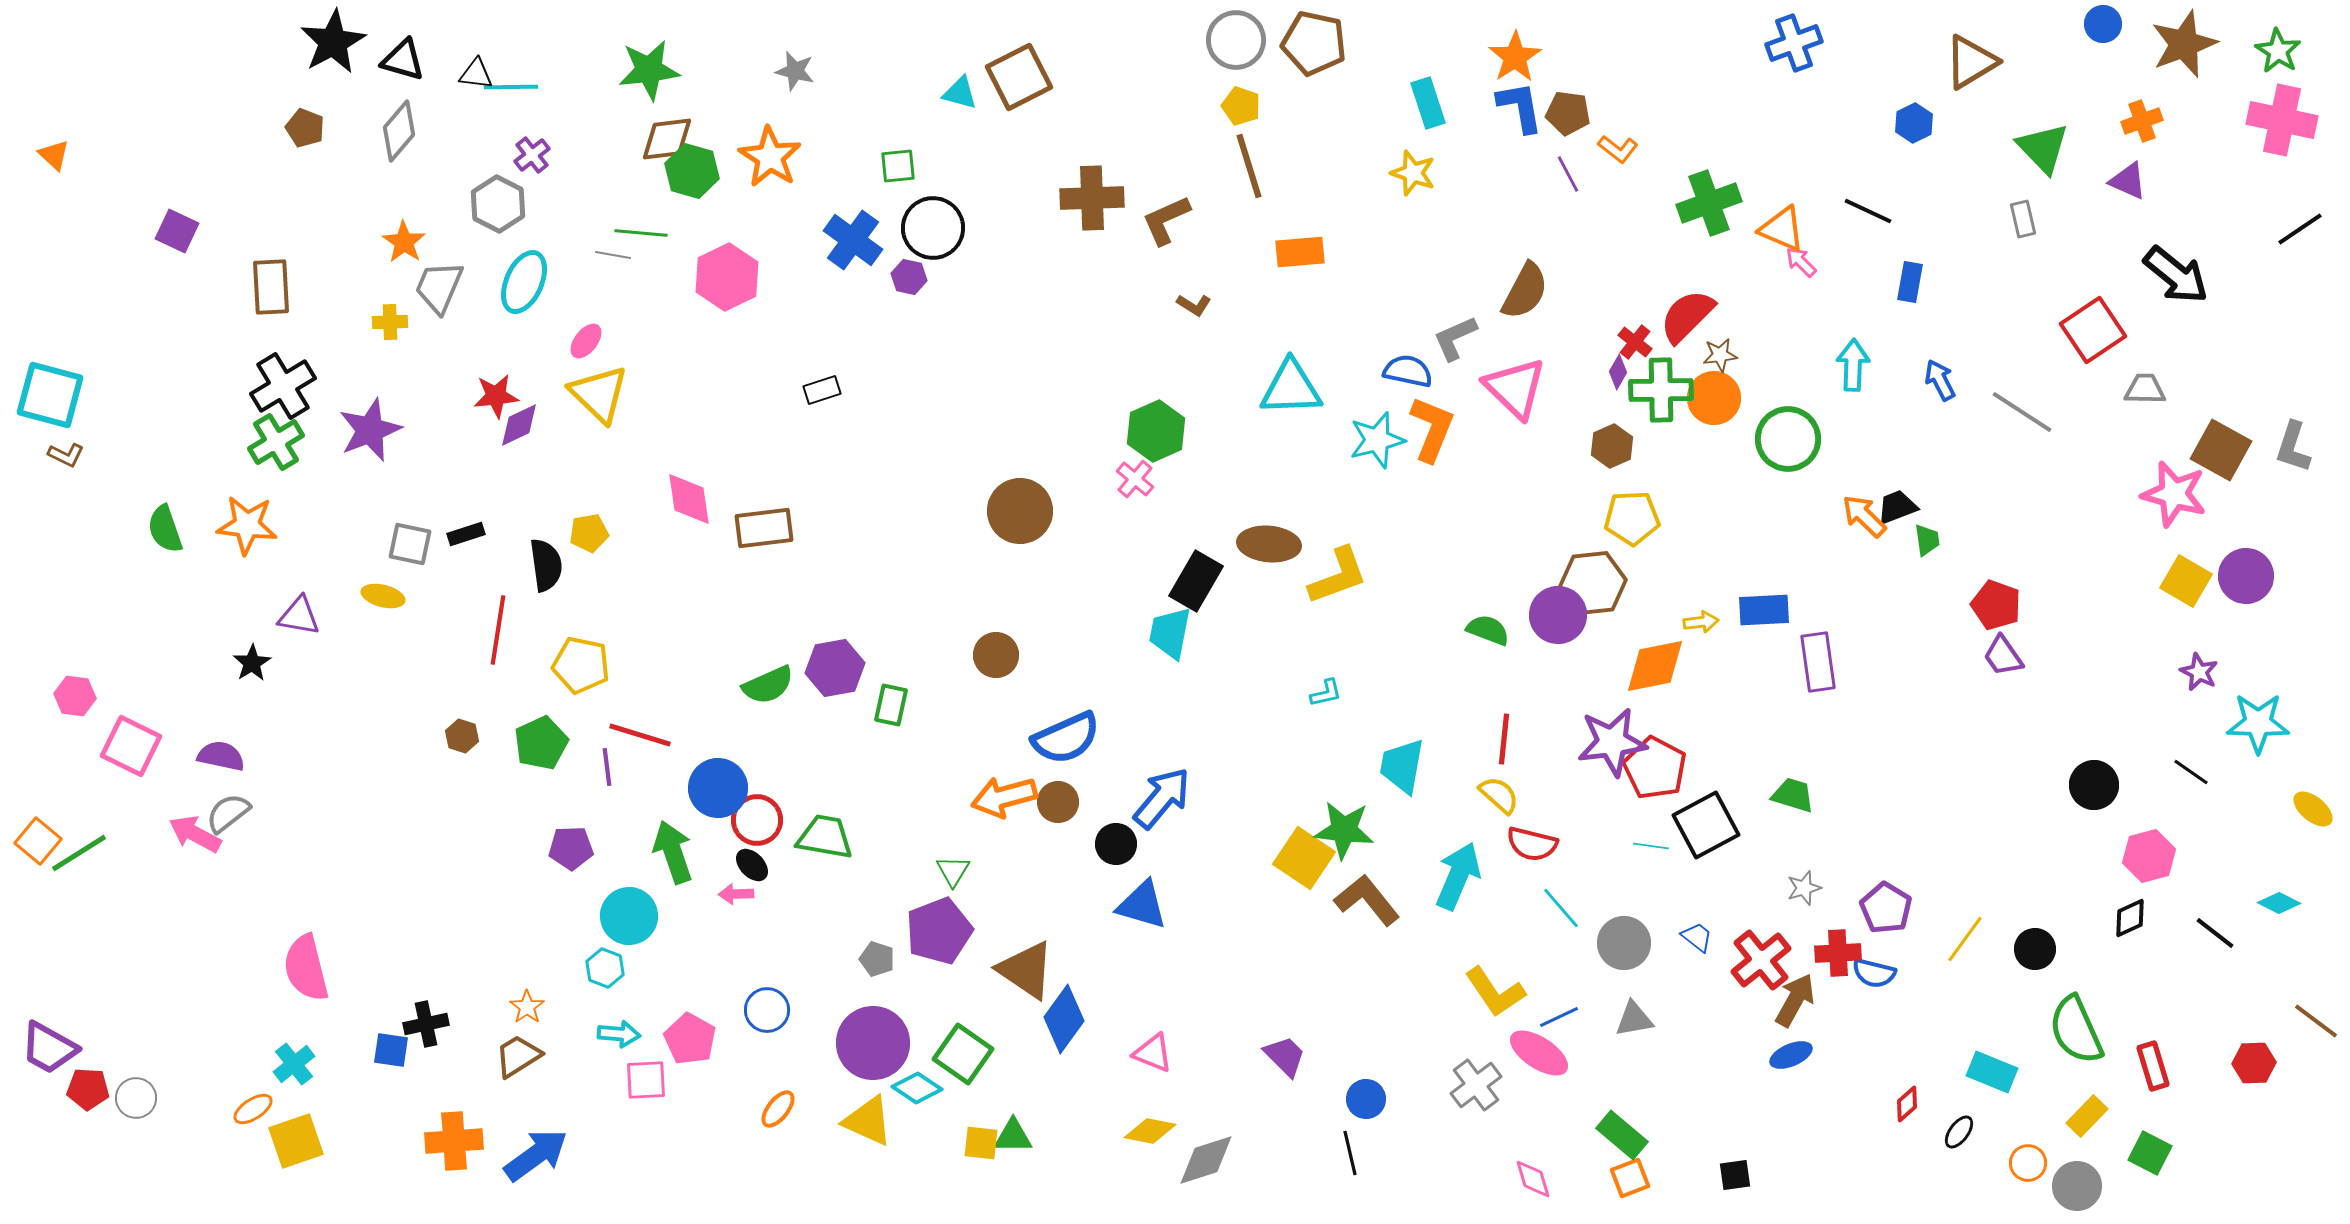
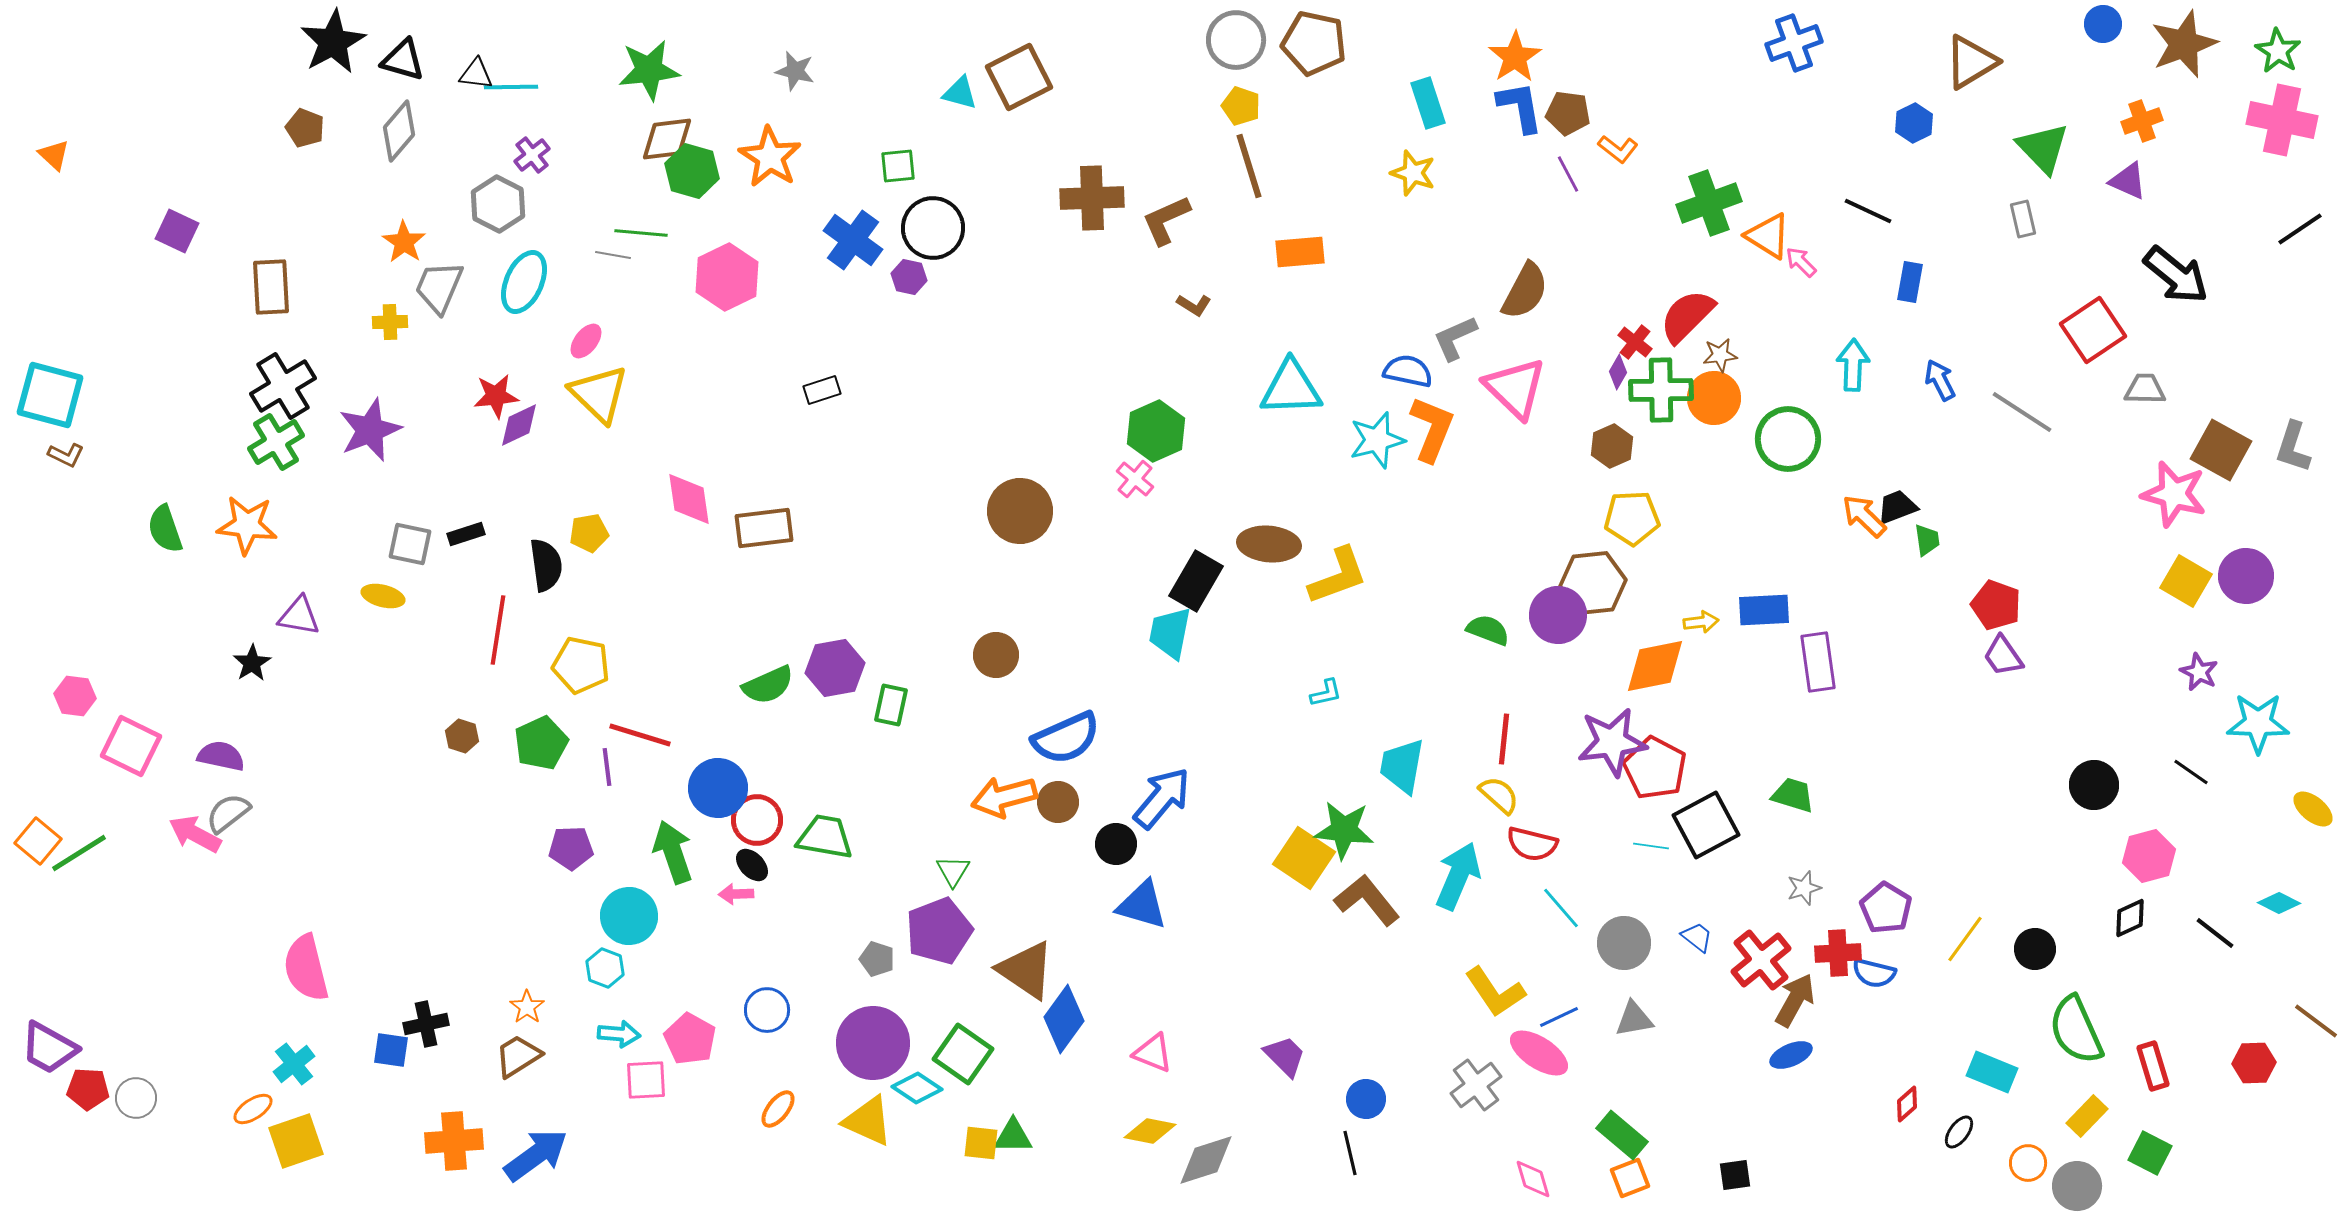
orange triangle at (1782, 229): moved 14 px left, 7 px down; rotated 9 degrees clockwise
